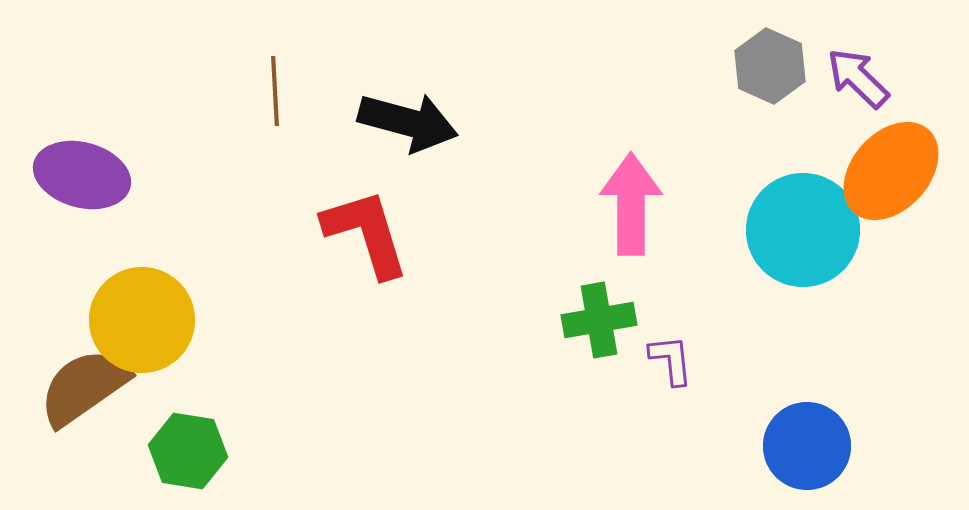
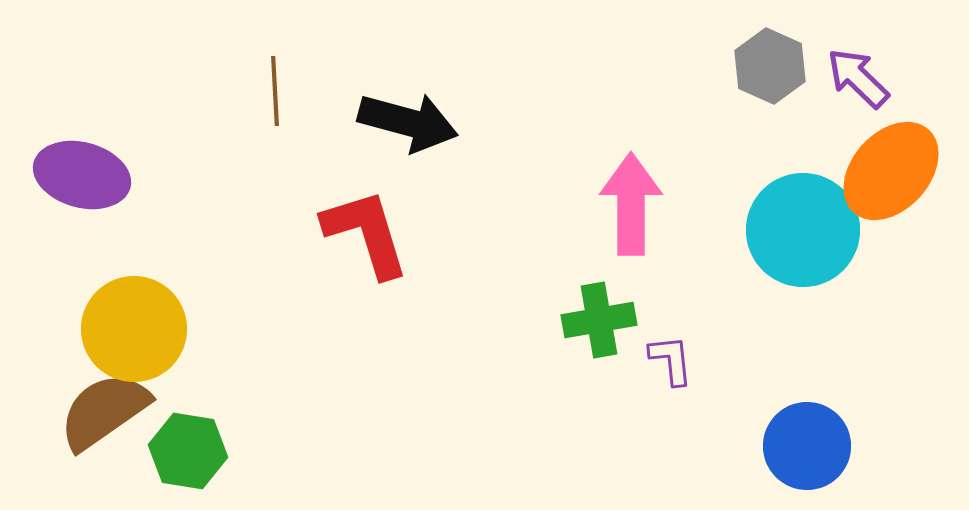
yellow circle: moved 8 px left, 9 px down
brown semicircle: moved 20 px right, 24 px down
